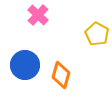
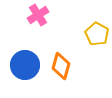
pink cross: rotated 15 degrees clockwise
orange diamond: moved 9 px up
